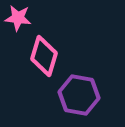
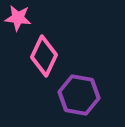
pink diamond: rotated 9 degrees clockwise
